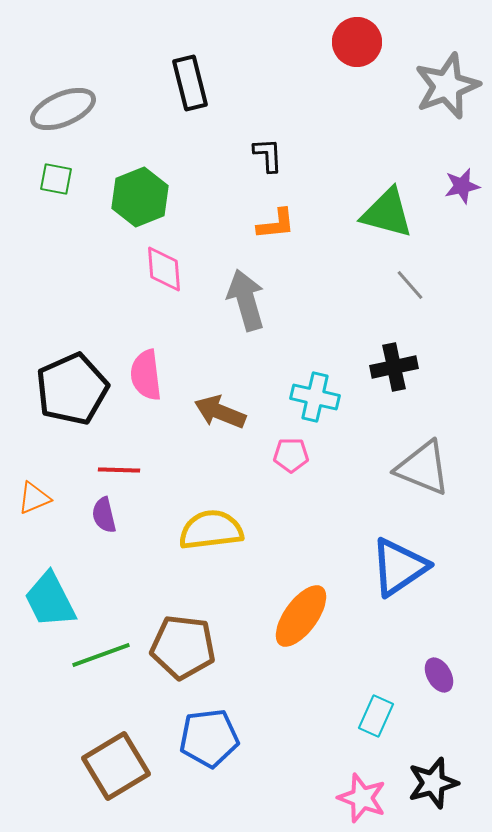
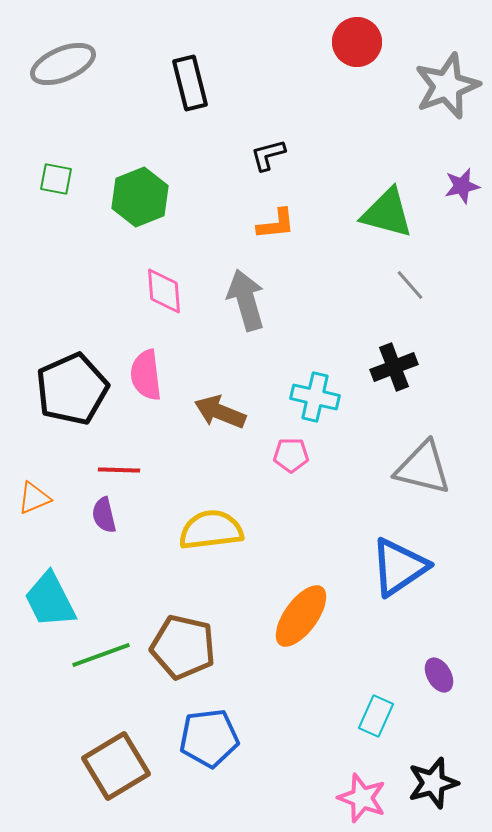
gray ellipse: moved 45 px up
black L-shape: rotated 102 degrees counterclockwise
pink diamond: moved 22 px down
black cross: rotated 9 degrees counterclockwise
gray triangle: rotated 8 degrees counterclockwise
brown pentagon: rotated 6 degrees clockwise
